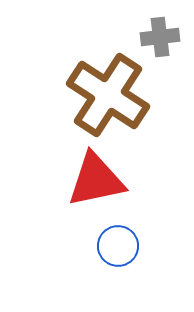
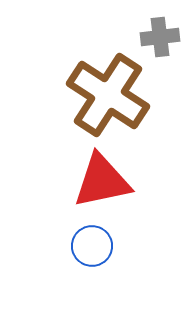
red triangle: moved 6 px right, 1 px down
blue circle: moved 26 px left
